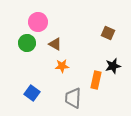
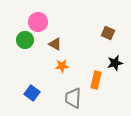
green circle: moved 2 px left, 3 px up
black star: moved 2 px right, 3 px up
